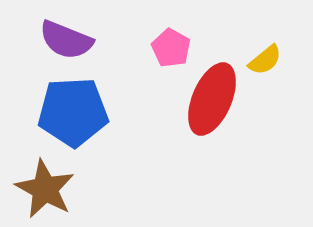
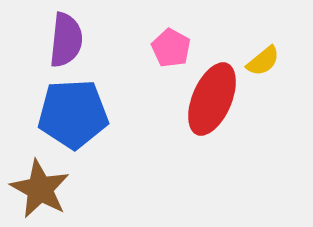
purple semicircle: rotated 106 degrees counterclockwise
yellow semicircle: moved 2 px left, 1 px down
blue pentagon: moved 2 px down
brown star: moved 5 px left
